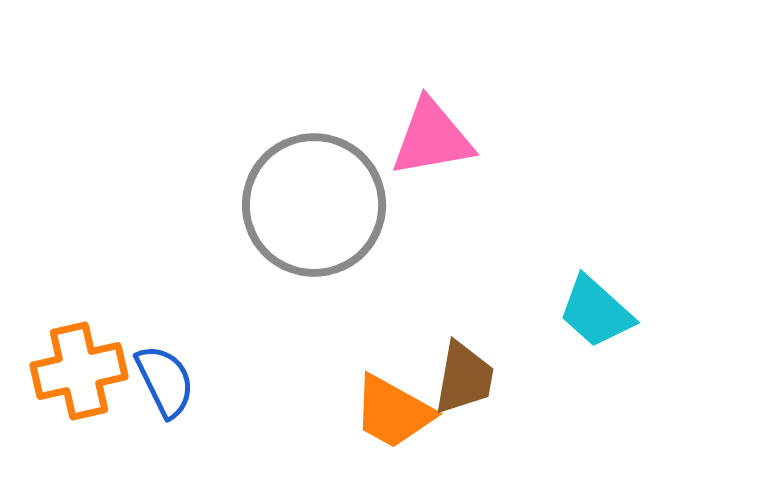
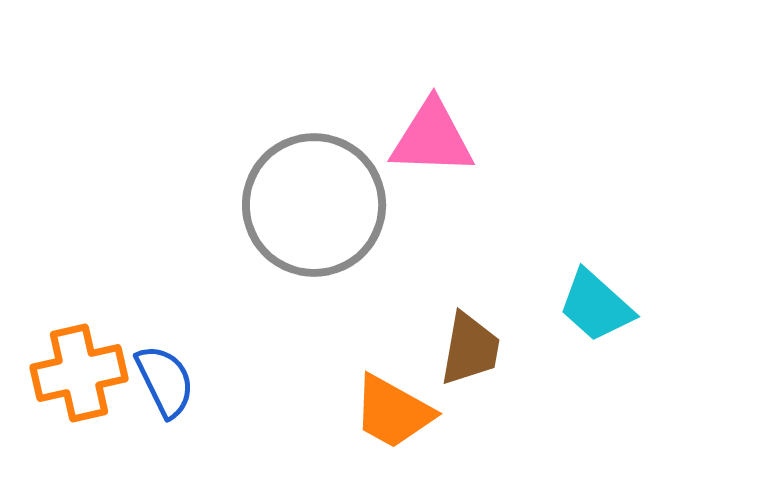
pink triangle: rotated 12 degrees clockwise
cyan trapezoid: moved 6 px up
orange cross: moved 2 px down
brown trapezoid: moved 6 px right, 29 px up
